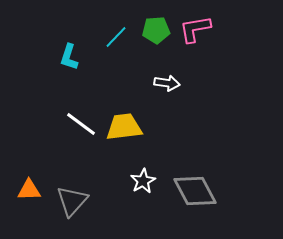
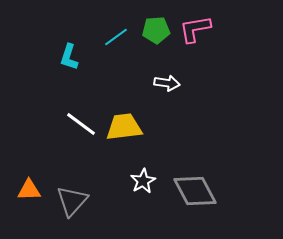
cyan line: rotated 10 degrees clockwise
